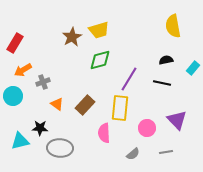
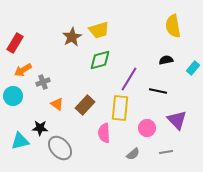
black line: moved 4 px left, 8 px down
gray ellipse: rotated 45 degrees clockwise
